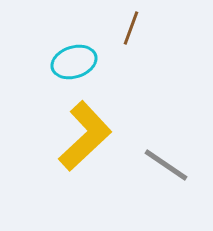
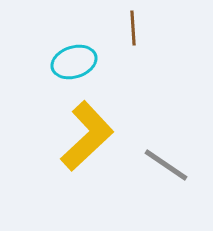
brown line: moved 2 px right; rotated 24 degrees counterclockwise
yellow L-shape: moved 2 px right
